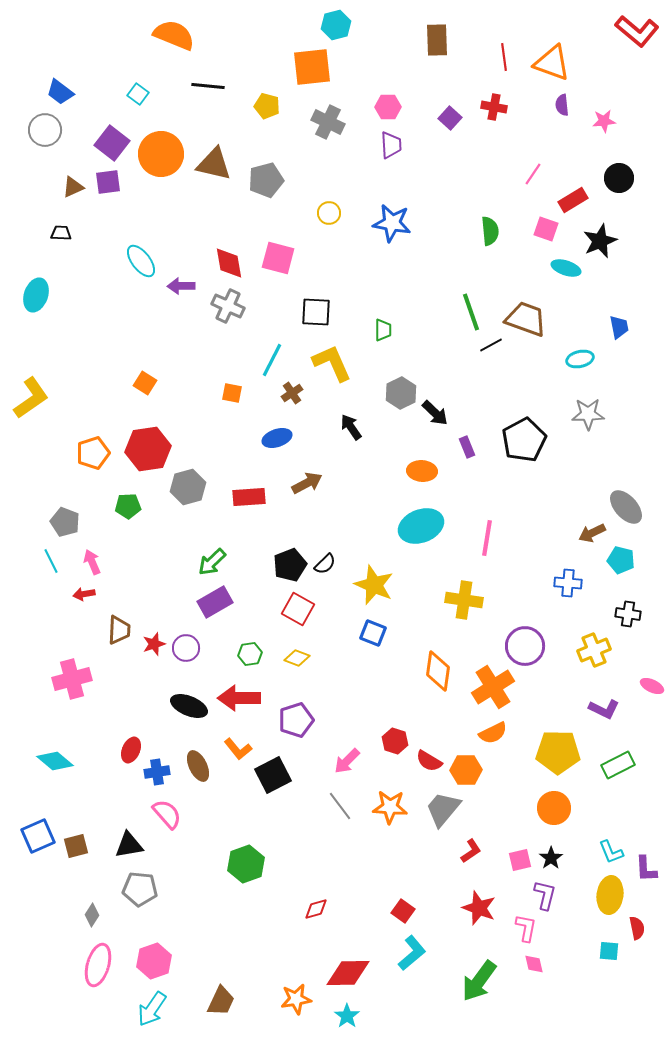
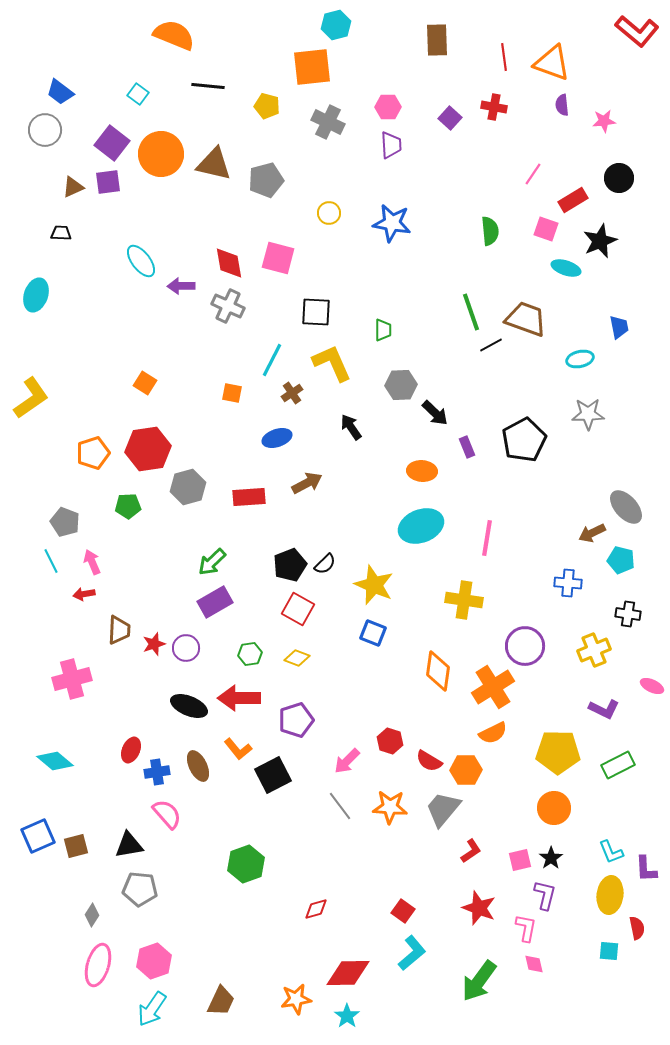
gray hexagon at (401, 393): moved 8 px up; rotated 24 degrees clockwise
red hexagon at (395, 741): moved 5 px left
